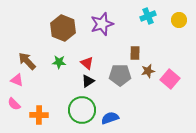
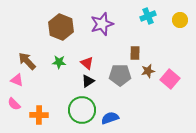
yellow circle: moved 1 px right
brown hexagon: moved 2 px left, 1 px up
